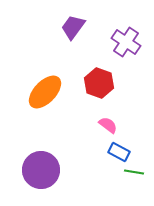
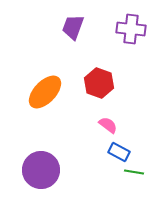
purple trapezoid: rotated 16 degrees counterclockwise
purple cross: moved 5 px right, 13 px up; rotated 28 degrees counterclockwise
